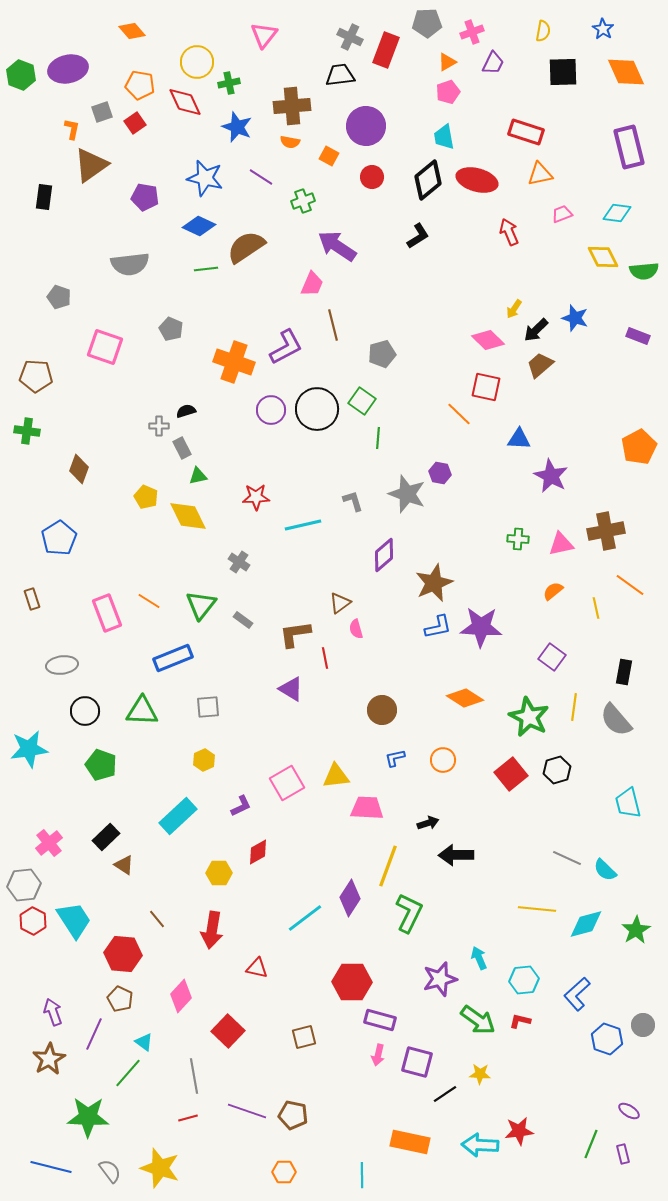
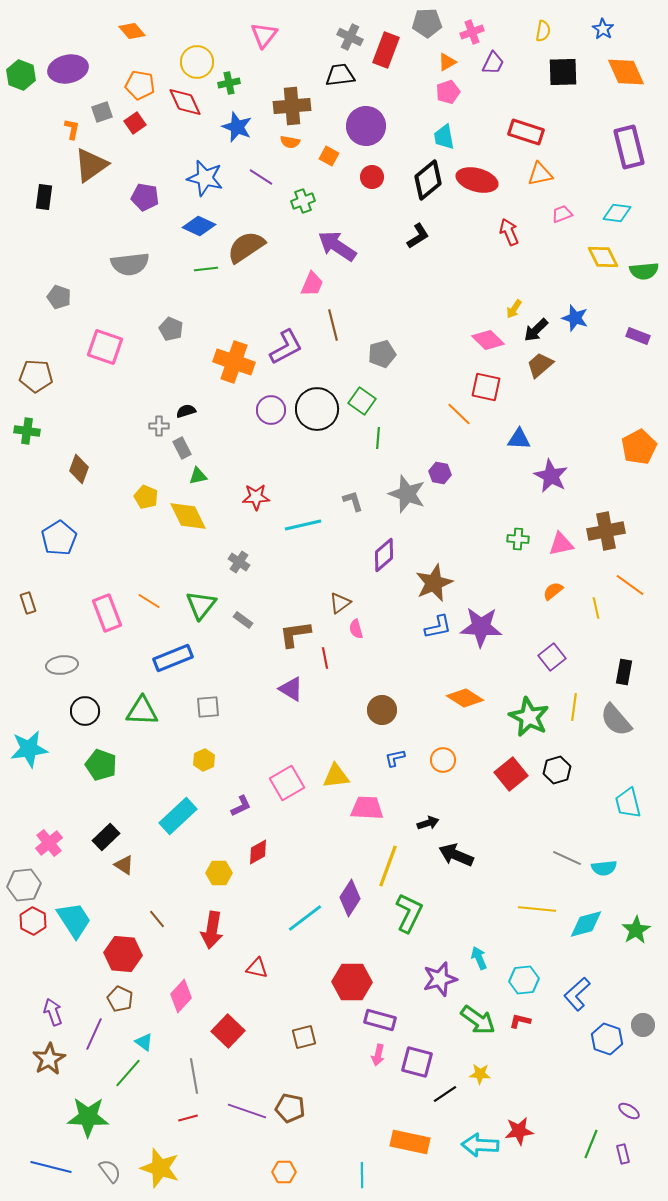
brown rectangle at (32, 599): moved 4 px left, 4 px down
purple square at (552, 657): rotated 16 degrees clockwise
black arrow at (456, 855): rotated 24 degrees clockwise
cyan semicircle at (605, 870): moved 1 px left, 2 px up; rotated 50 degrees counterclockwise
brown pentagon at (293, 1115): moved 3 px left, 7 px up
